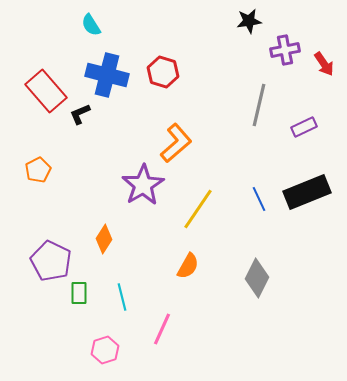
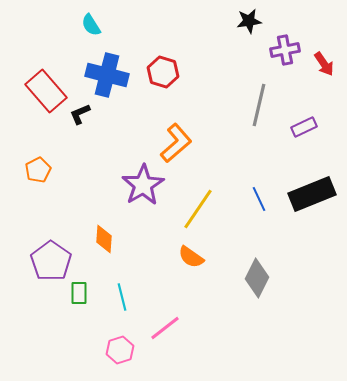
black rectangle: moved 5 px right, 2 px down
orange diamond: rotated 28 degrees counterclockwise
purple pentagon: rotated 9 degrees clockwise
orange semicircle: moved 3 px right, 9 px up; rotated 96 degrees clockwise
pink line: moved 3 px right, 1 px up; rotated 28 degrees clockwise
pink hexagon: moved 15 px right
